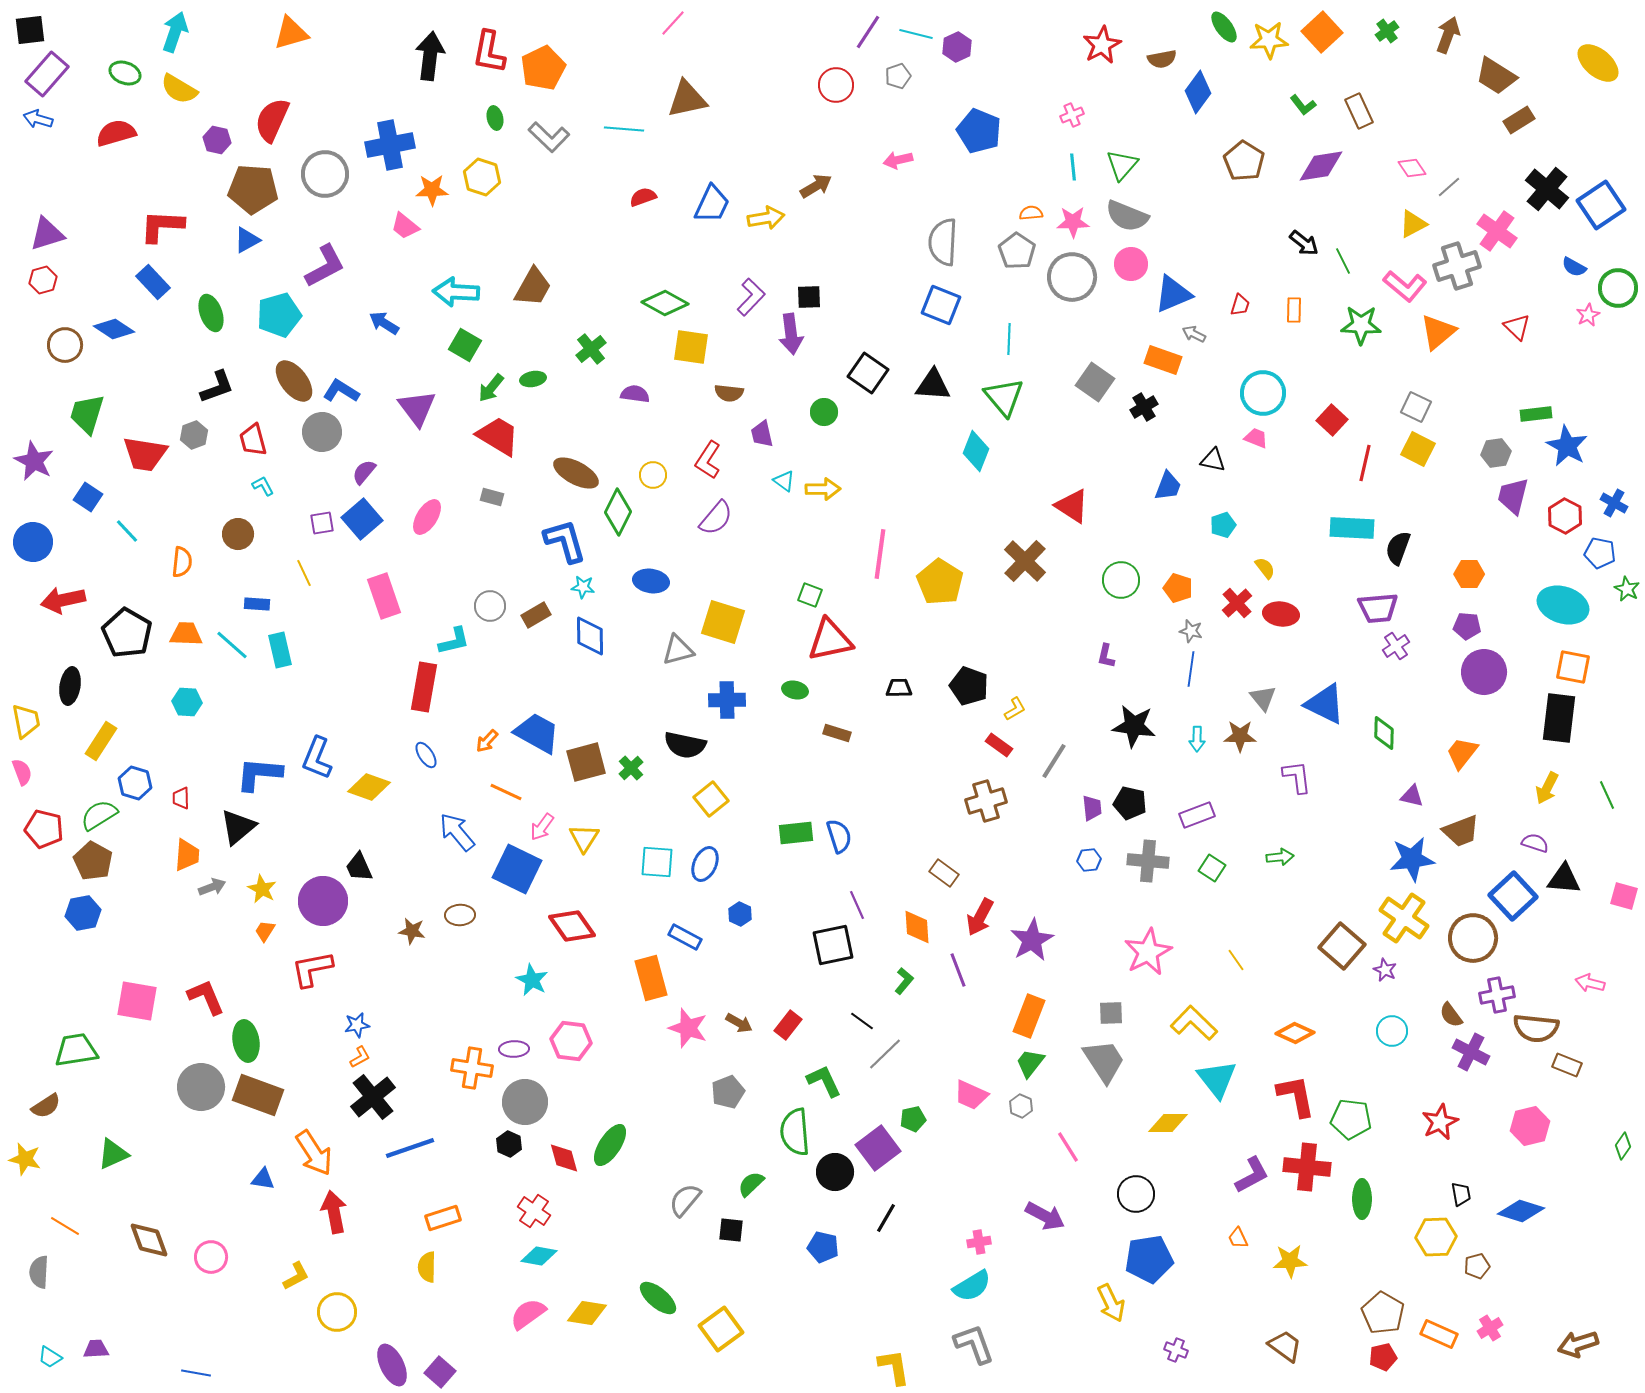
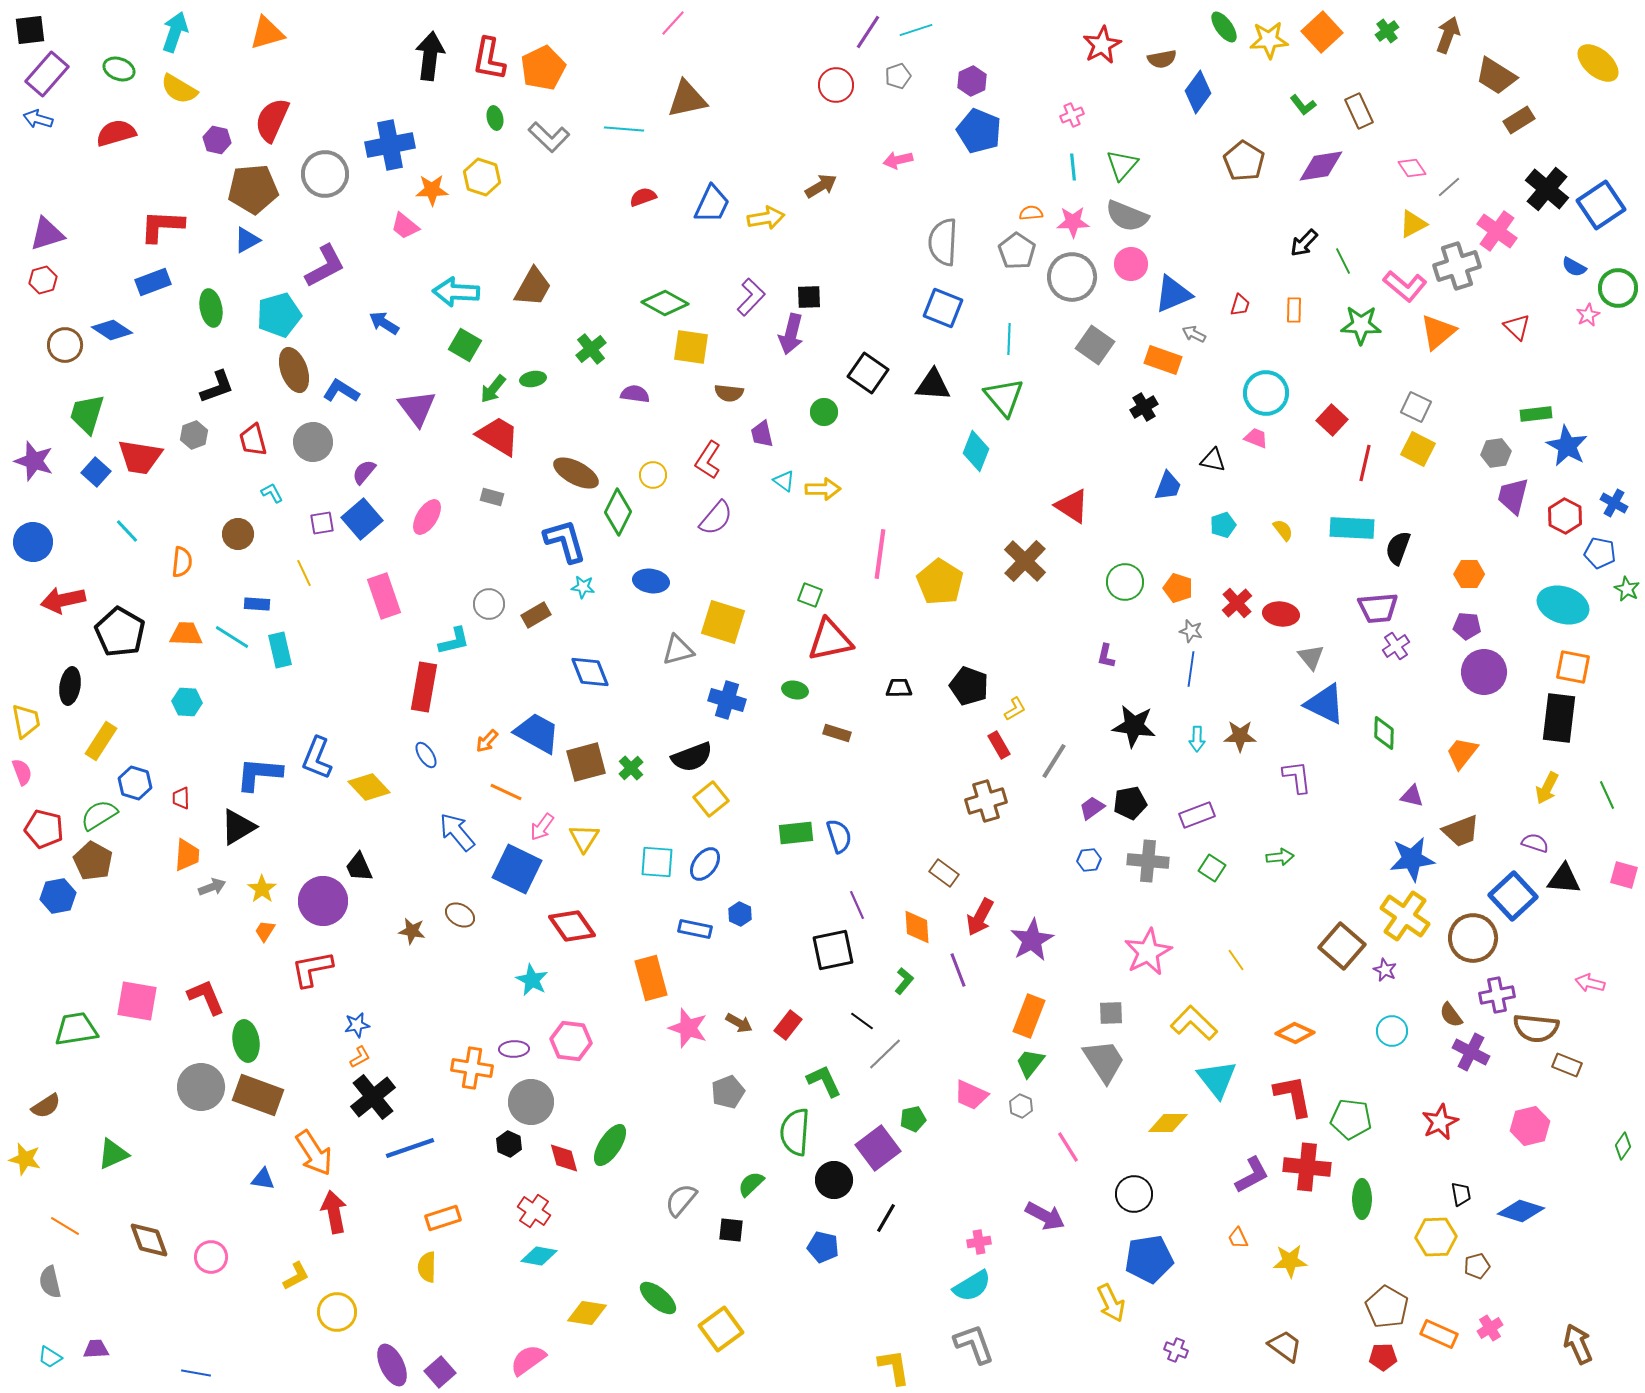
orange triangle at (291, 33): moved 24 px left
cyan line at (916, 34): moved 4 px up; rotated 32 degrees counterclockwise
purple hexagon at (957, 47): moved 15 px right, 34 px down
red L-shape at (489, 52): moved 7 px down
green ellipse at (125, 73): moved 6 px left, 4 px up
brown arrow at (816, 186): moved 5 px right
brown pentagon at (253, 189): rotated 9 degrees counterclockwise
black arrow at (1304, 243): rotated 96 degrees clockwise
blue rectangle at (153, 282): rotated 68 degrees counterclockwise
blue square at (941, 305): moved 2 px right, 3 px down
green ellipse at (211, 313): moved 5 px up; rotated 9 degrees clockwise
blue diamond at (114, 329): moved 2 px left, 1 px down
purple arrow at (791, 334): rotated 21 degrees clockwise
brown ellipse at (294, 381): moved 11 px up; rotated 18 degrees clockwise
gray square at (1095, 382): moved 37 px up
green arrow at (491, 388): moved 2 px right, 1 px down
cyan circle at (1263, 393): moved 3 px right
gray circle at (322, 432): moved 9 px left, 10 px down
red trapezoid at (145, 454): moved 5 px left, 3 px down
purple star at (34, 461): rotated 9 degrees counterclockwise
cyan L-shape at (263, 486): moved 9 px right, 7 px down
blue square at (88, 497): moved 8 px right, 25 px up; rotated 8 degrees clockwise
yellow semicircle at (1265, 568): moved 18 px right, 38 px up
green circle at (1121, 580): moved 4 px right, 2 px down
gray circle at (490, 606): moved 1 px left, 2 px up
black pentagon at (127, 633): moved 7 px left, 1 px up
blue diamond at (590, 636): moved 36 px down; rotated 21 degrees counterclockwise
cyan line at (232, 645): moved 8 px up; rotated 9 degrees counterclockwise
gray triangle at (1263, 698): moved 48 px right, 41 px up
blue cross at (727, 700): rotated 18 degrees clockwise
black semicircle at (685, 745): moved 7 px right, 12 px down; rotated 33 degrees counterclockwise
red rectangle at (999, 745): rotated 24 degrees clockwise
yellow diamond at (369, 787): rotated 27 degrees clockwise
black pentagon at (1130, 803): rotated 24 degrees counterclockwise
purple trapezoid at (1092, 808): rotated 120 degrees counterclockwise
black triangle at (238, 827): rotated 9 degrees clockwise
blue ellipse at (705, 864): rotated 12 degrees clockwise
yellow star at (262, 889): rotated 8 degrees clockwise
pink square at (1624, 896): moved 21 px up
blue hexagon at (83, 913): moved 25 px left, 17 px up
brown ellipse at (460, 915): rotated 32 degrees clockwise
yellow cross at (1404, 918): moved 1 px right, 2 px up
blue rectangle at (685, 937): moved 10 px right, 8 px up; rotated 16 degrees counterclockwise
black square at (833, 945): moved 5 px down
green trapezoid at (76, 1050): moved 21 px up
red L-shape at (1296, 1096): moved 3 px left
gray circle at (525, 1102): moved 6 px right
green semicircle at (795, 1132): rotated 9 degrees clockwise
black circle at (835, 1172): moved 1 px left, 8 px down
black circle at (1136, 1194): moved 2 px left
gray semicircle at (685, 1200): moved 4 px left
gray semicircle at (39, 1272): moved 11 px right, 10 px down; rotated 16 degrees counterclockwise
brown pentagon at (1383, 1313): moved 4 px right, 6 px up
pink semicircle at (528, 1314): moved 46 px down
brown arrow at (1578, 1344): rotated 84 degrees clockwise
red pentagon at (1383, 1357): rotated 12 degrees clockwise
purple square at (440, 1372): rotated 8 degrees clockwise
